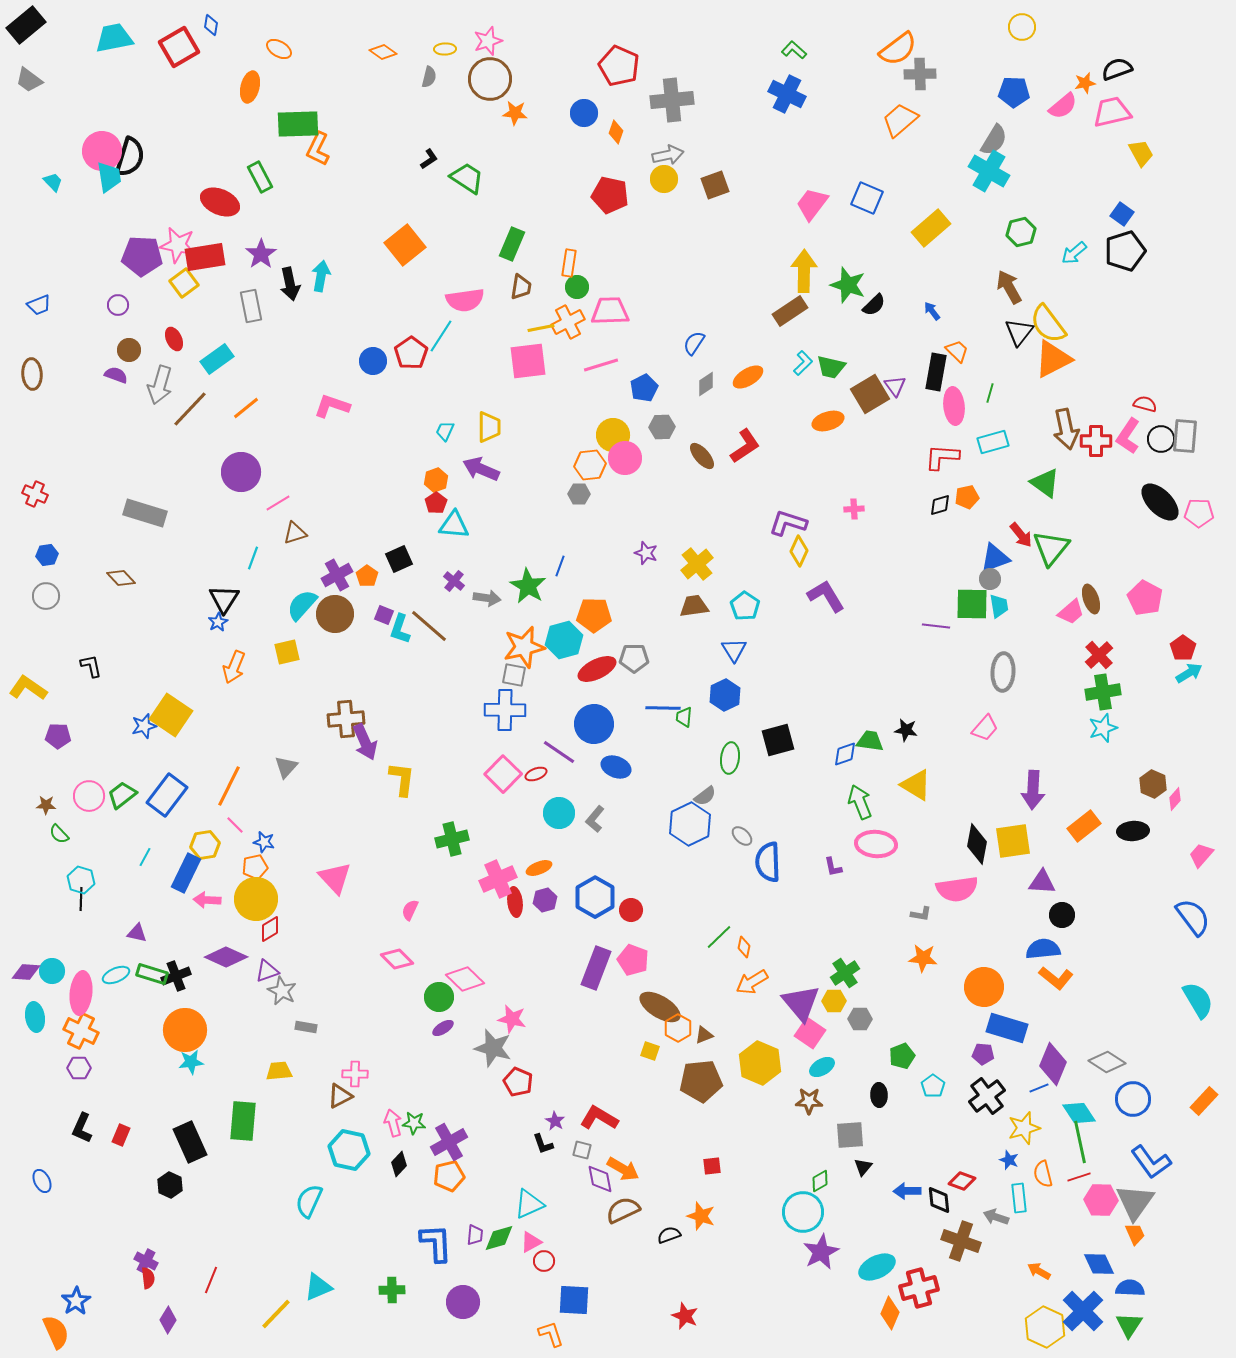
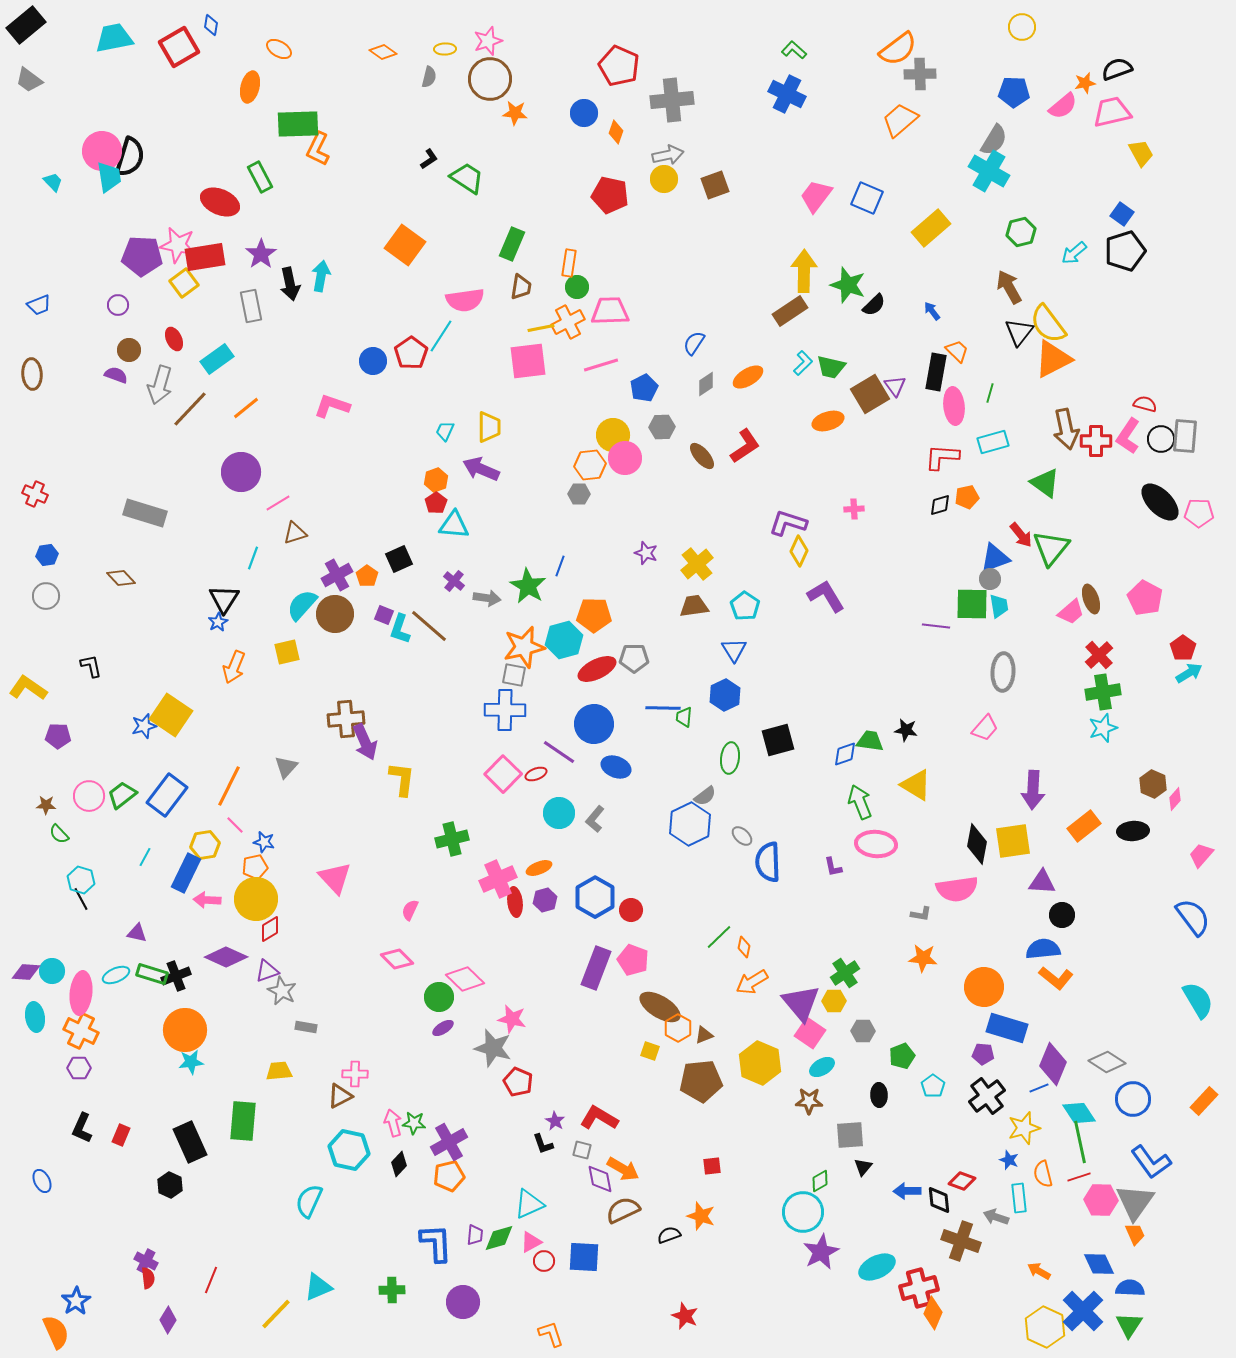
pink trapezoid at (812, 204): moved 4 px right, 8 px up
orange square at (405, 245): rotated 15 degrees counterclockwise
black line at (81, 899): rotated 30 degrees counterclockwise
gray hexagon at (860, 1019): moved 3 px right, 12 px down
blue square at (574, 1300): moved 10 px right, 43 px up
orange diamond at (890, 1313): moved 43 px right
